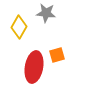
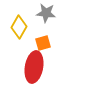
orange square: moved 14 px left, 12 px up
